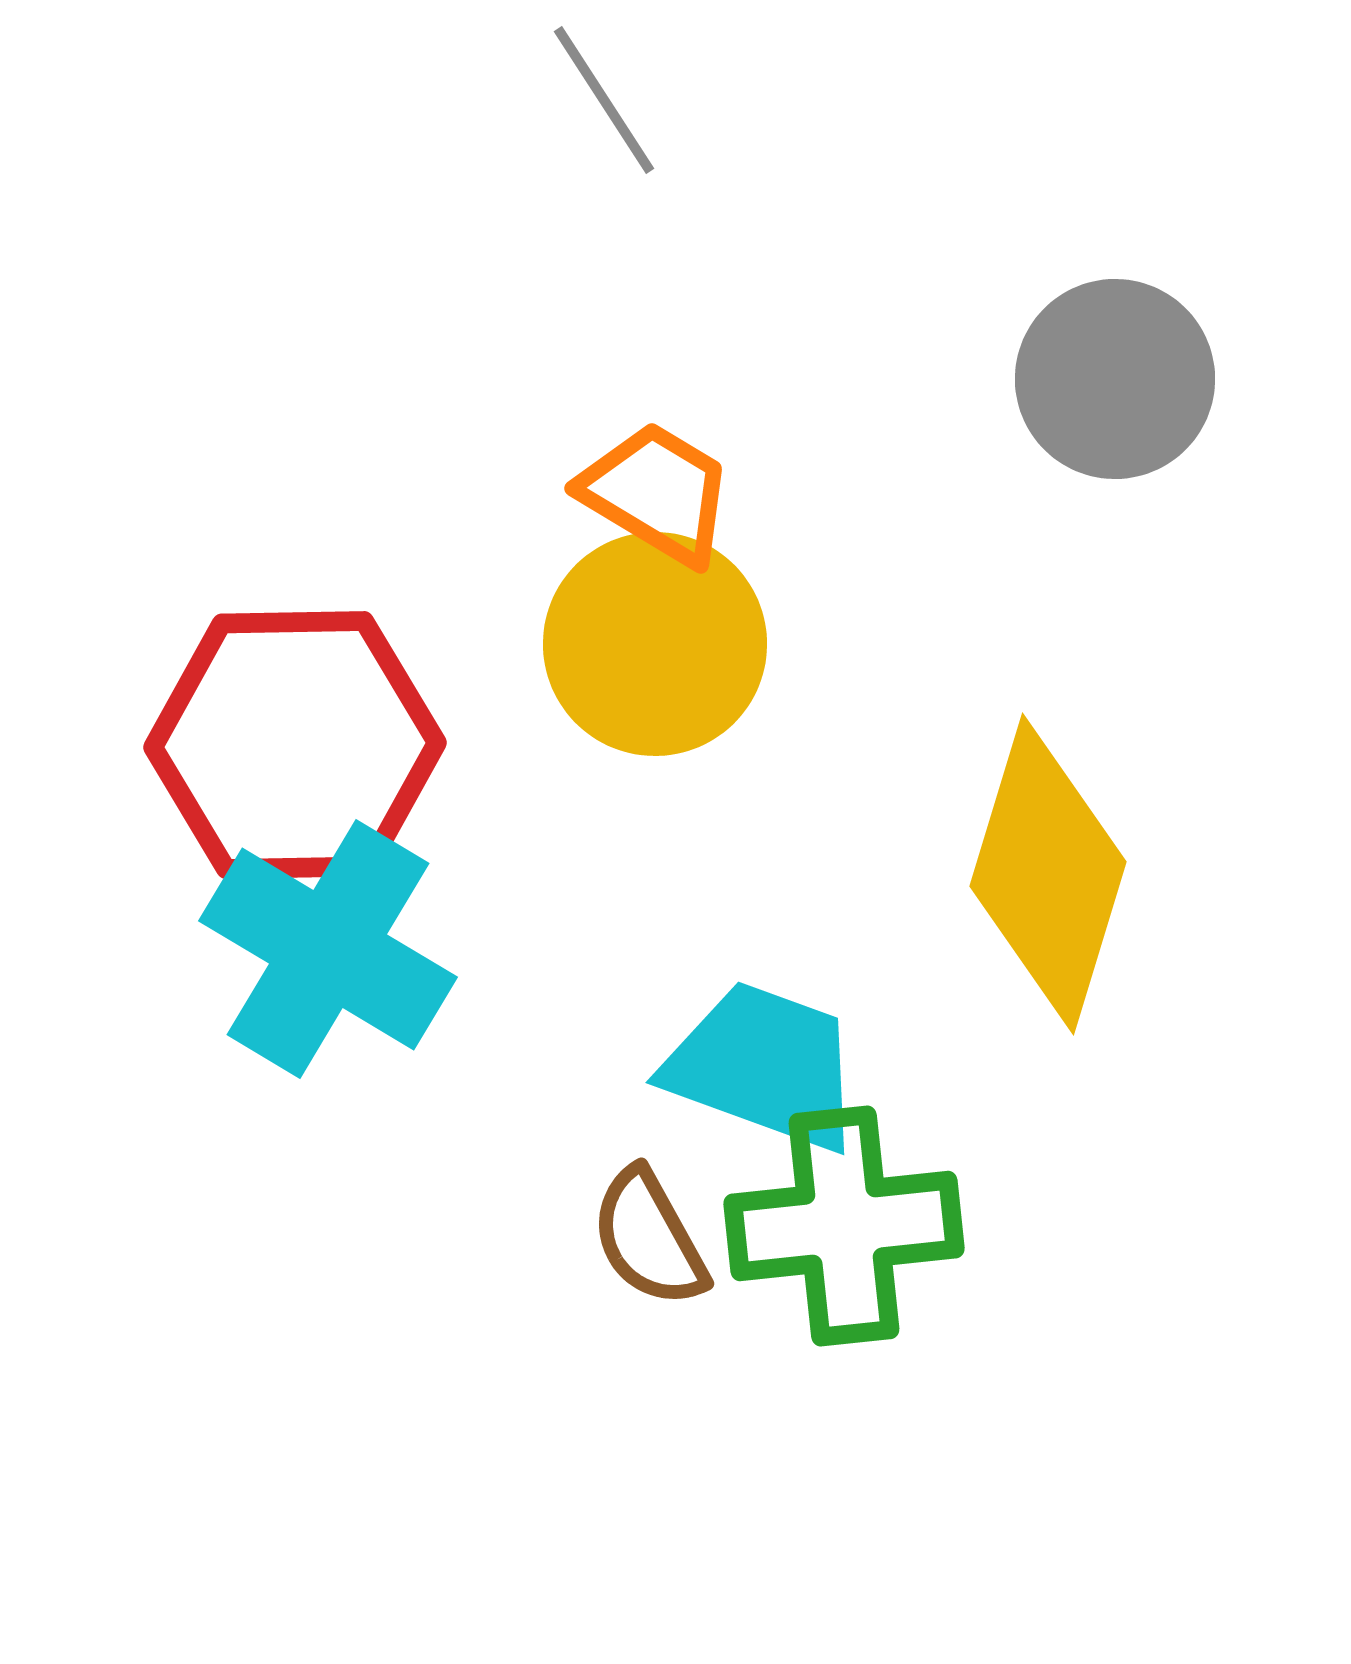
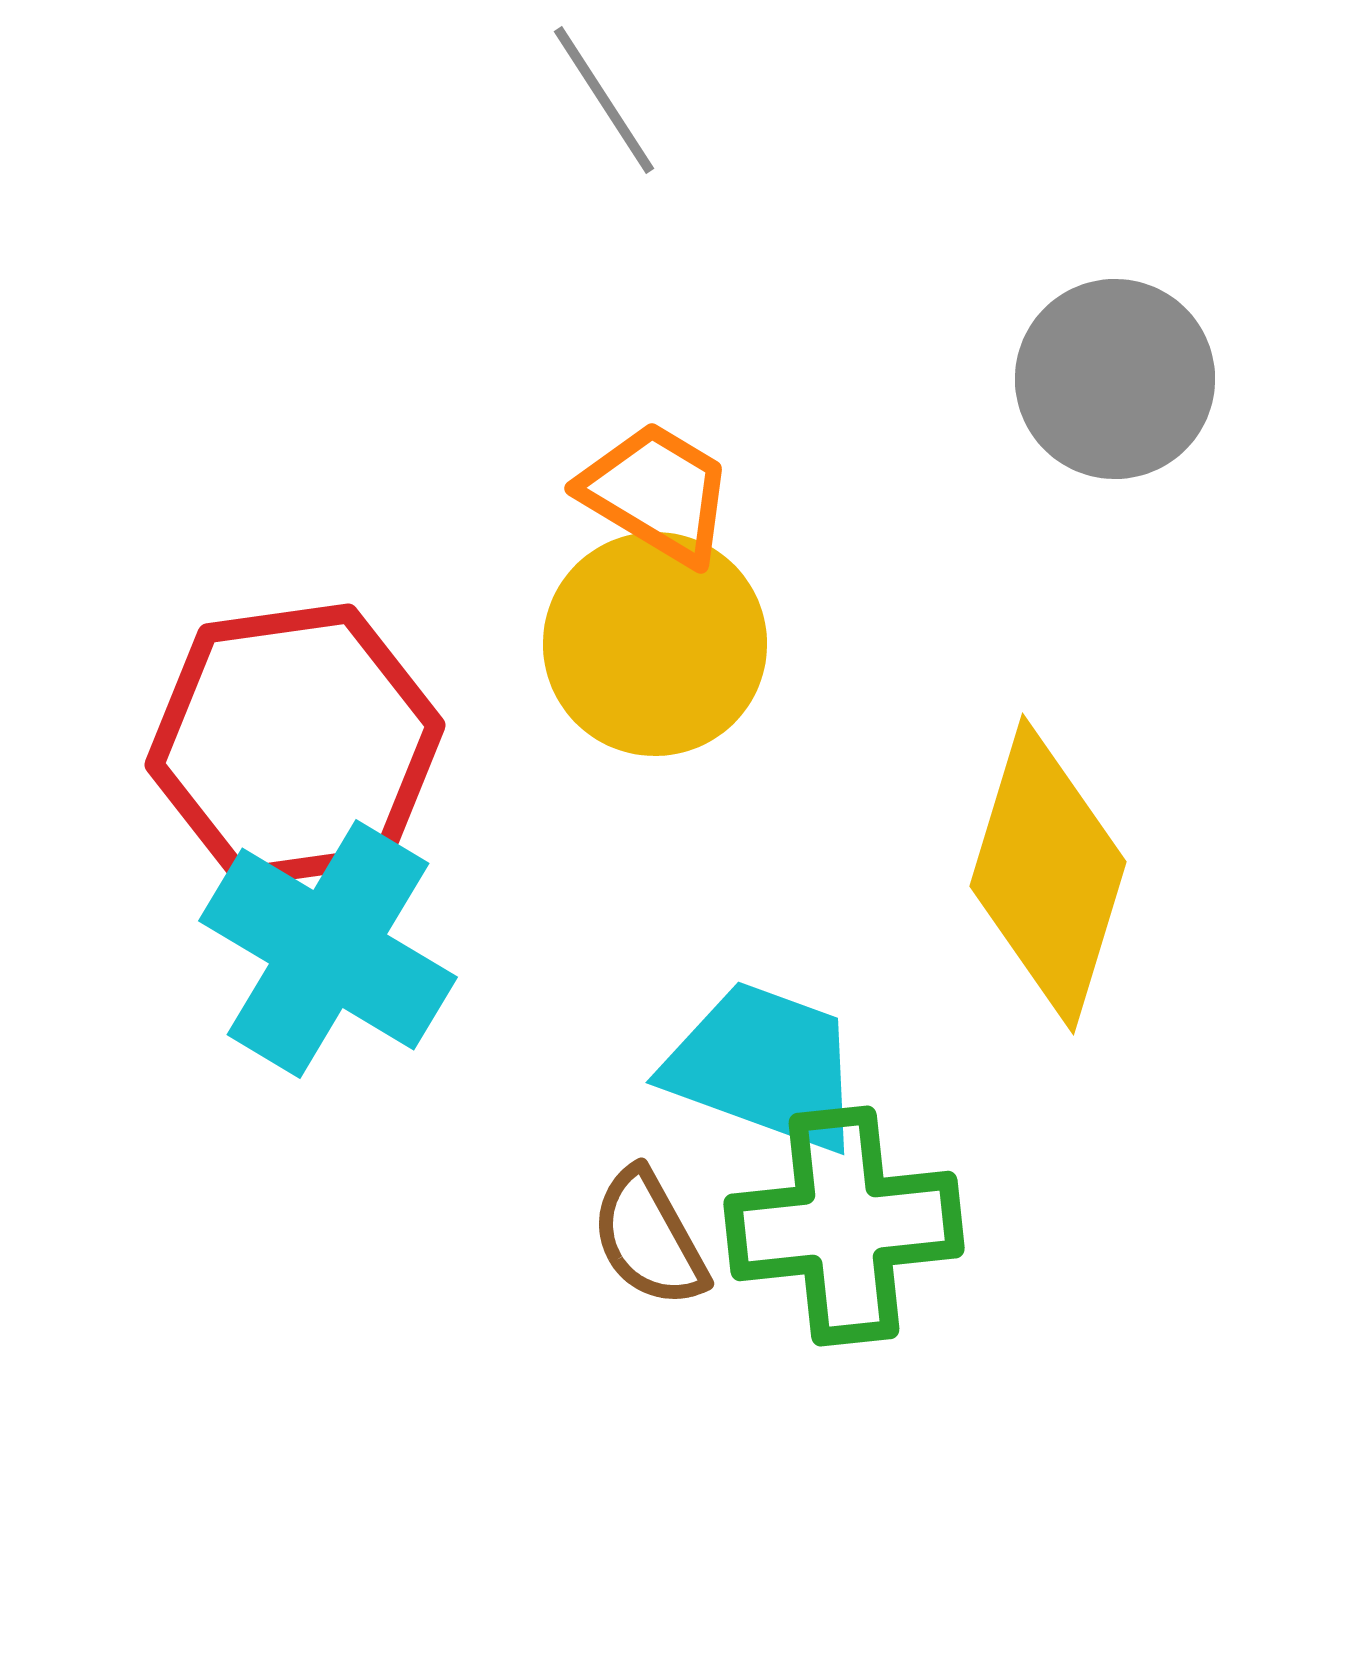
red hexagon: rotated 7 degrees counterclockwise
